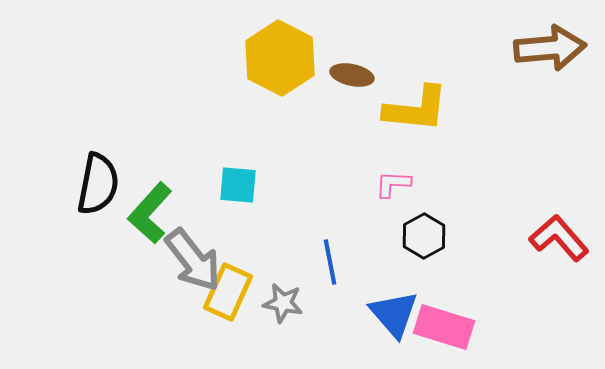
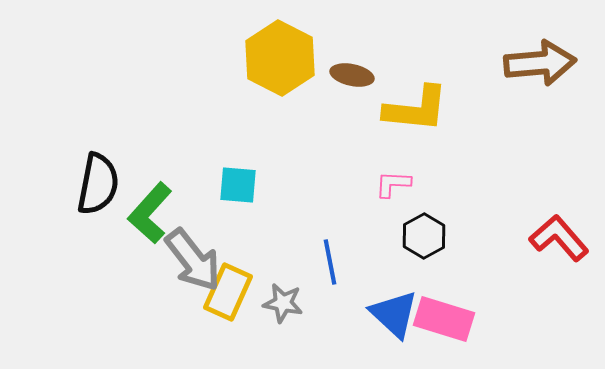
brown arrow: moved 10 px left, 15 px down
blue triangle: rotated 6 degrees counterclockwise
pink rectangle: moved 8 px up
